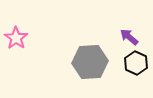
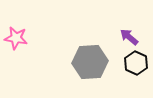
pink star: rotated 25 degrees counterclockwise
